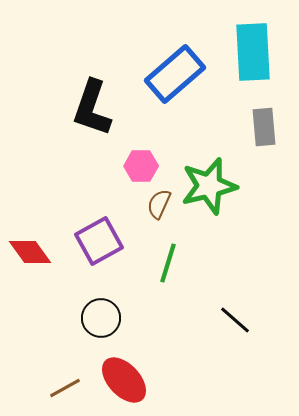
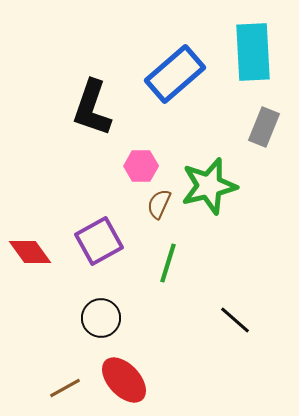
gray rectangle: rotated 27 degrees clockwise
